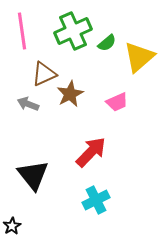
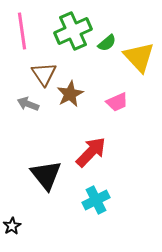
yellow triangle: rotated 32 degrees counterclockwise
brown triangle: rotated 40 degrees counterclockwise
black triangle: moved 13 px right
